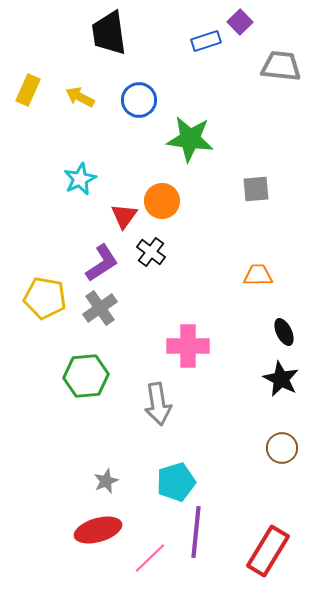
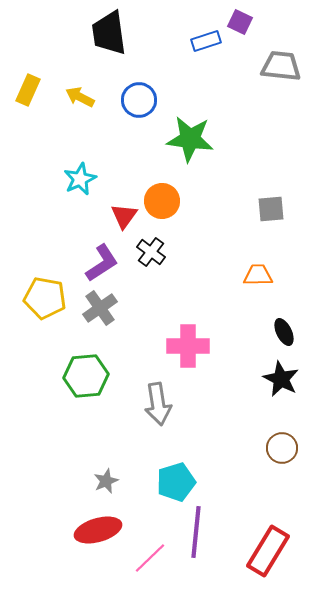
purple square: rotated 20 degrees counterclockwise
gray square: moved 15 px right, 20 px down
